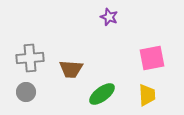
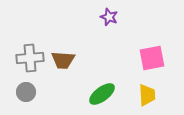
brown trapezoid: moved 8 px left, 9 px up
